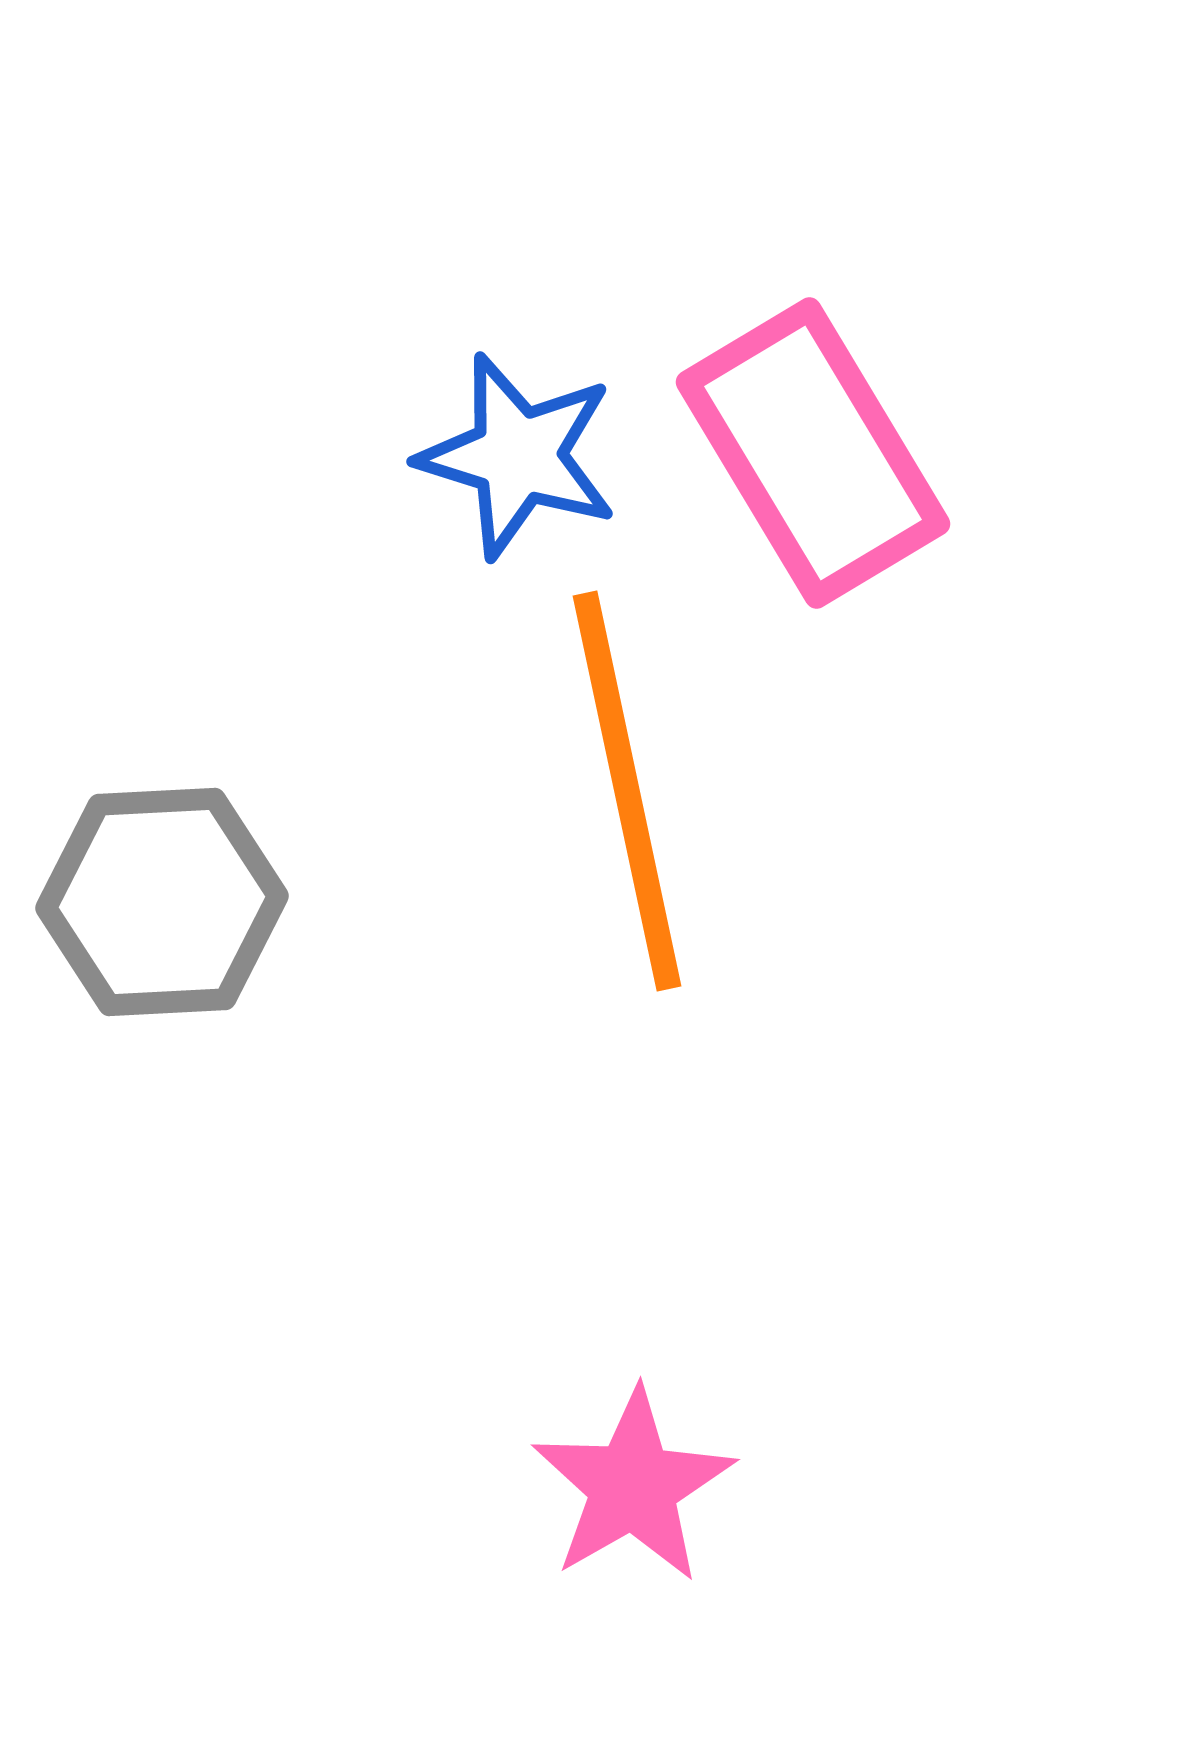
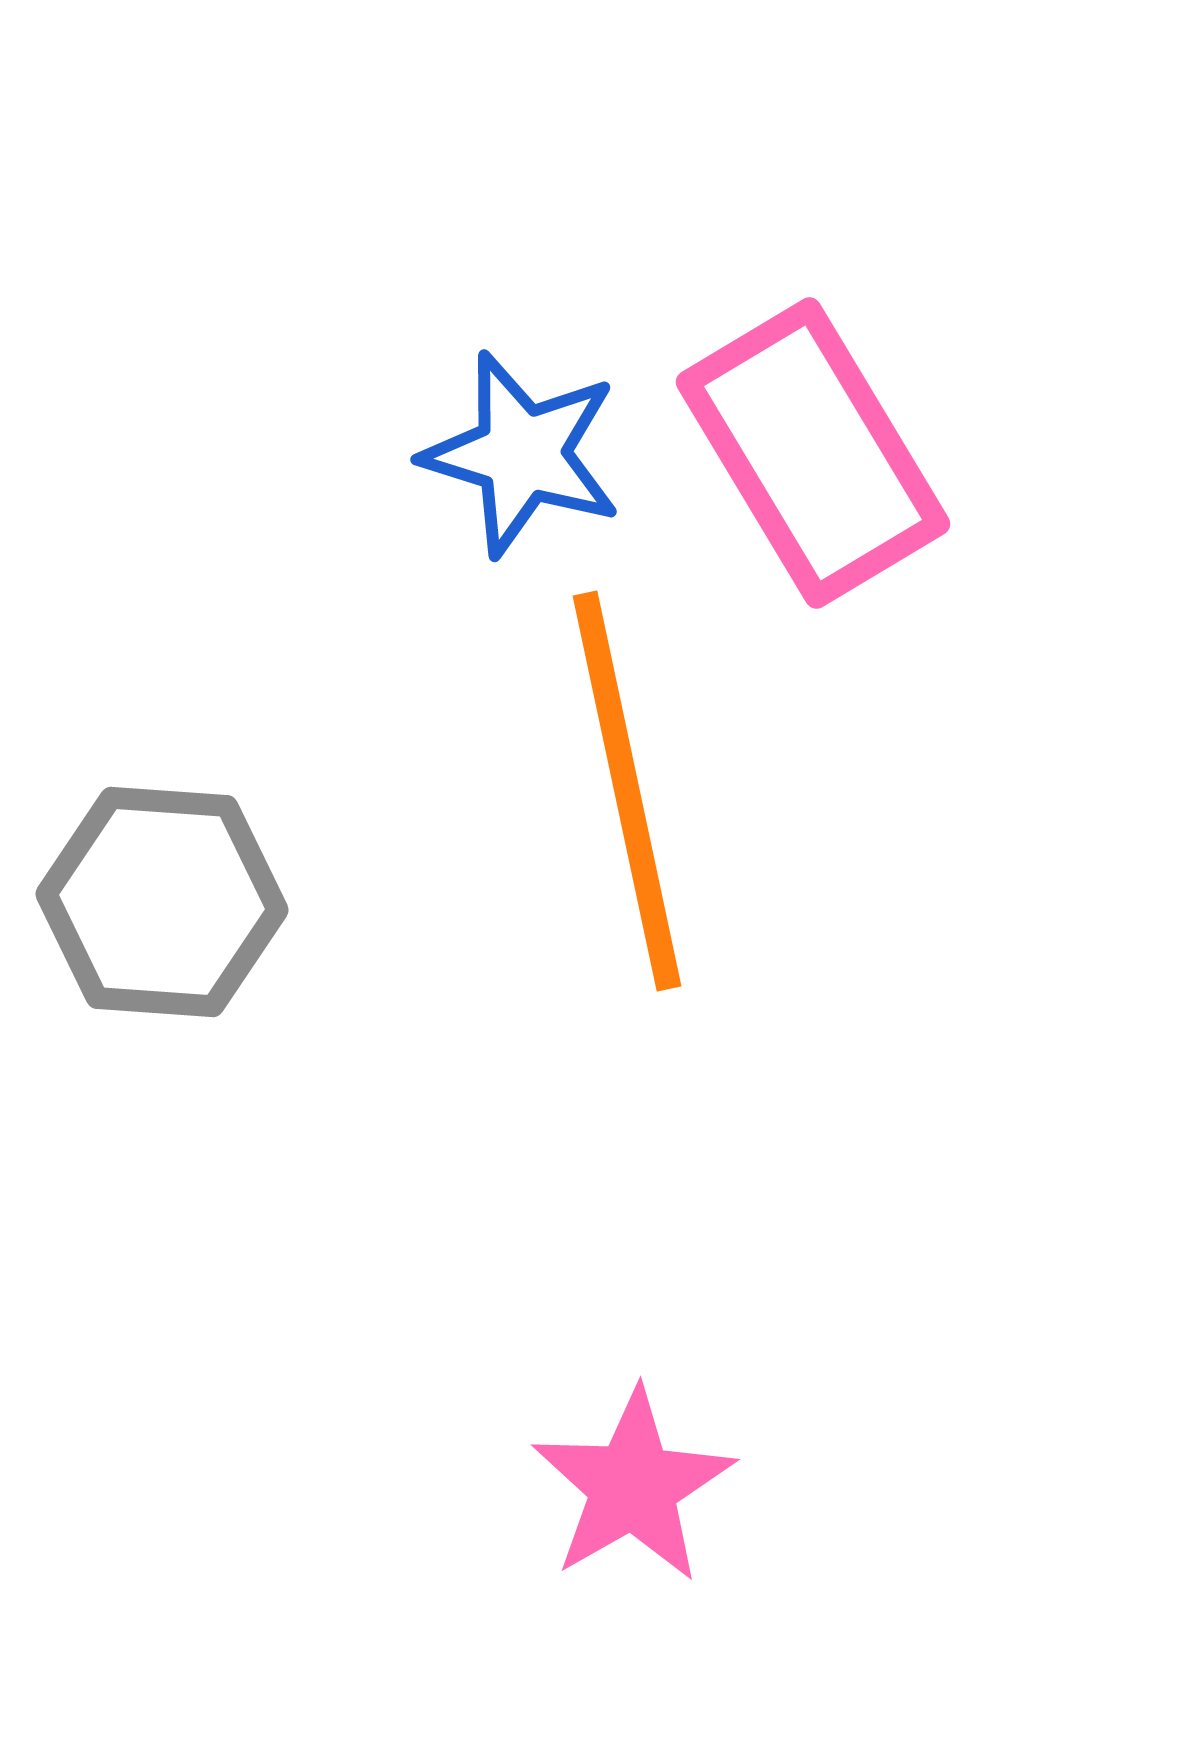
blue star: moved 4 px right, 2 px up
gray hexagon: rotated 7 degrees clockwise
